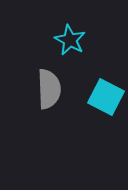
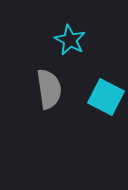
gray semicircle: rotated 6 degrees counterclockwise
